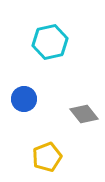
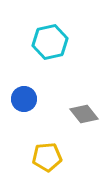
yellow pentagon: rotated 16 degrees clockwise
